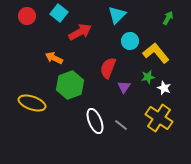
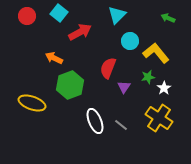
green arrow: rotated 96 degrees counterclockwise
white star: rotated 16 degrees clockwise
